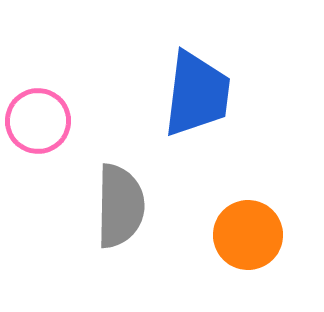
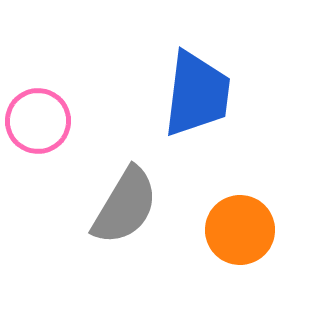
gray semicircle: moved 5 px right; rotated 30 degrees clockwise
orange circle: moved 8 px left, 5 px up
